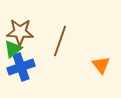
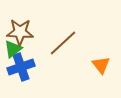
brown line: moved 3 px right, 2 px down; rotated 28 degrees clockwise
